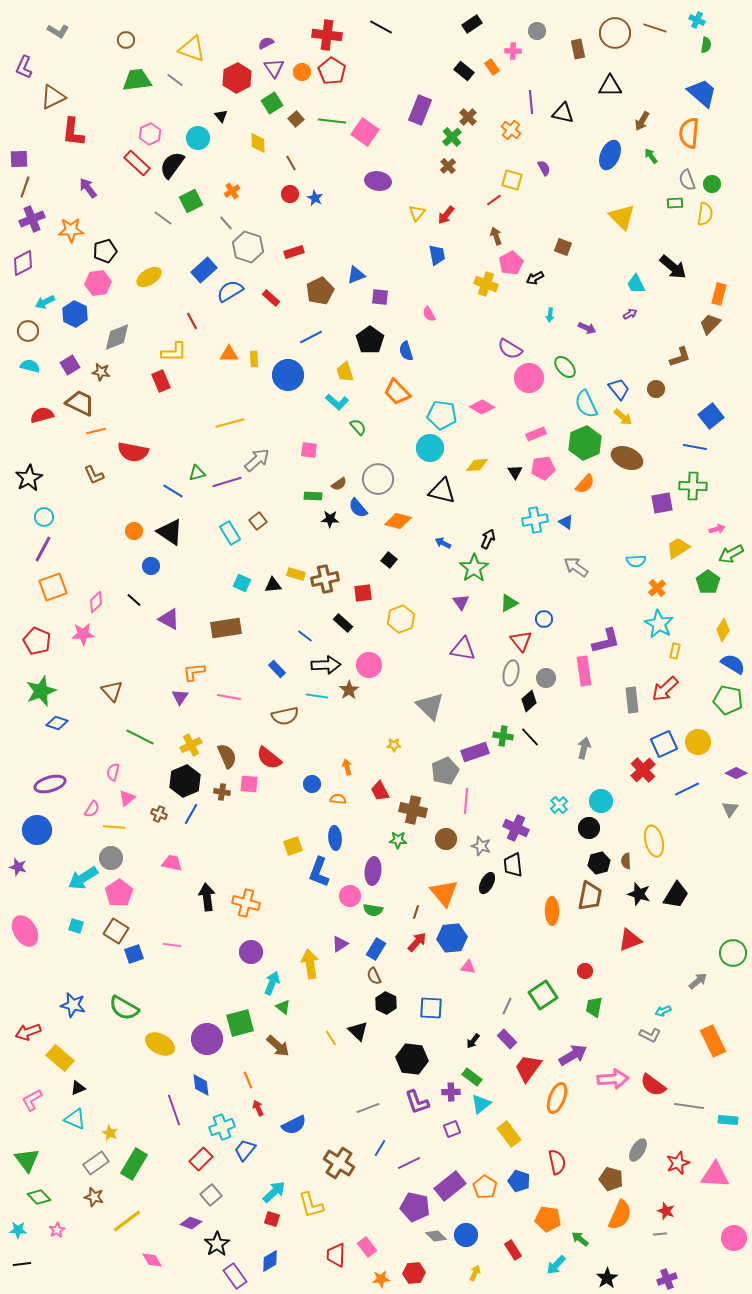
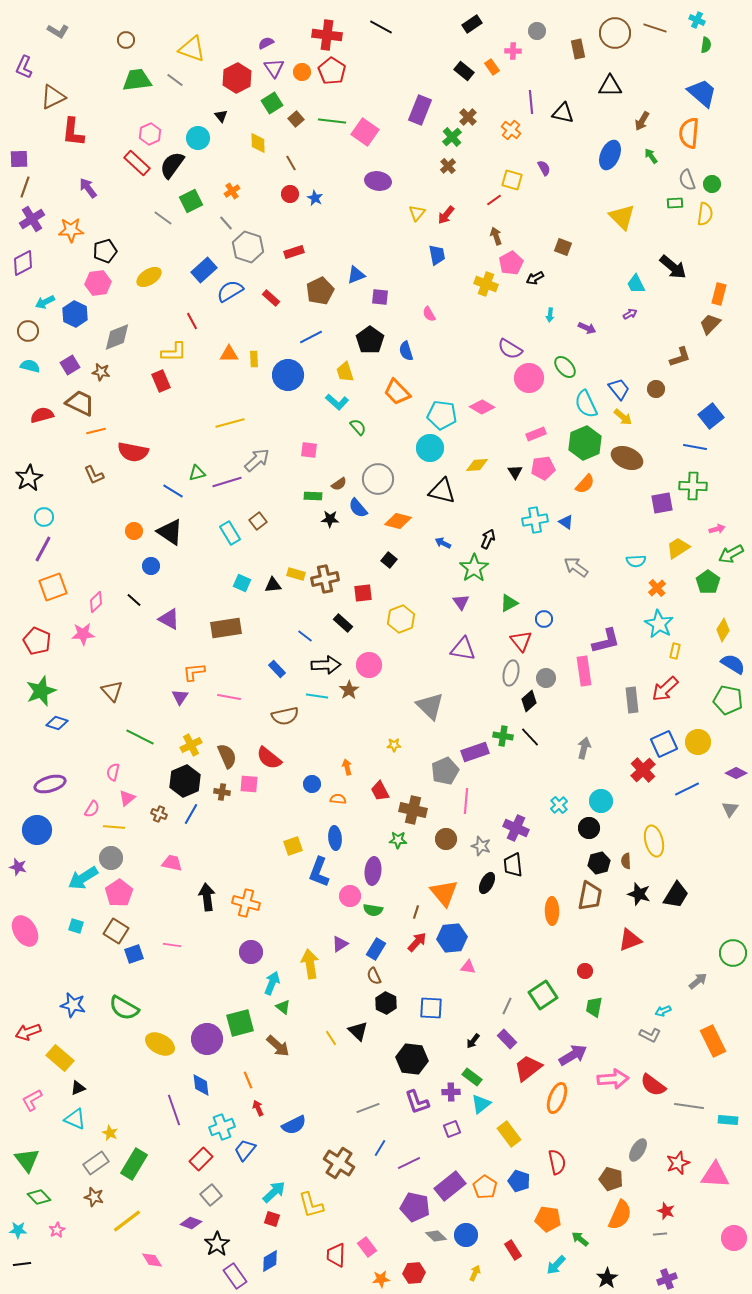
purple cross at (32, 219): rotated 10 degrees counterclockwise
red trapezoid at (528, 1068): rotated 16 degrees clockwise
